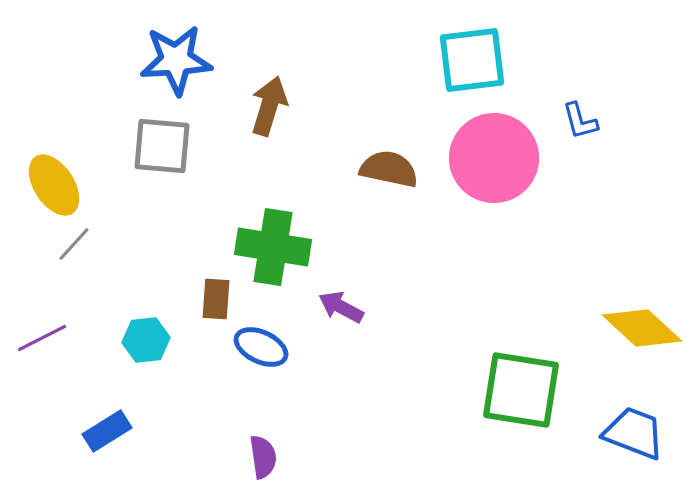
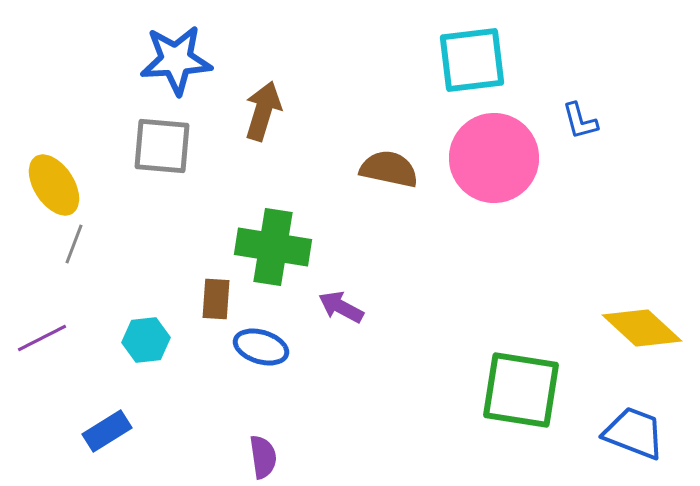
brown arrow: moved 6 px left, 5 px down
gray line: rotated 21 degrees counterclockwise
blue ellipse: rotated 8 degrees counterclockwise
